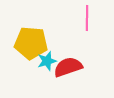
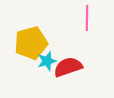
yellow pentagon: rotated 20 degrees counterclockwise
